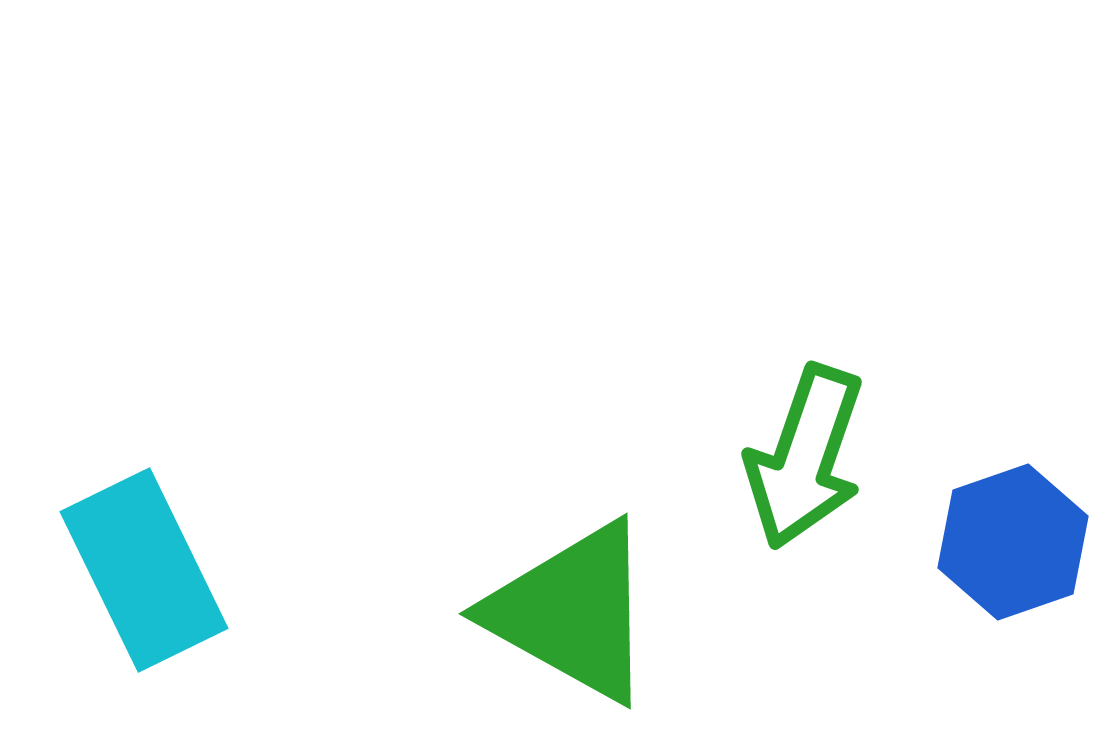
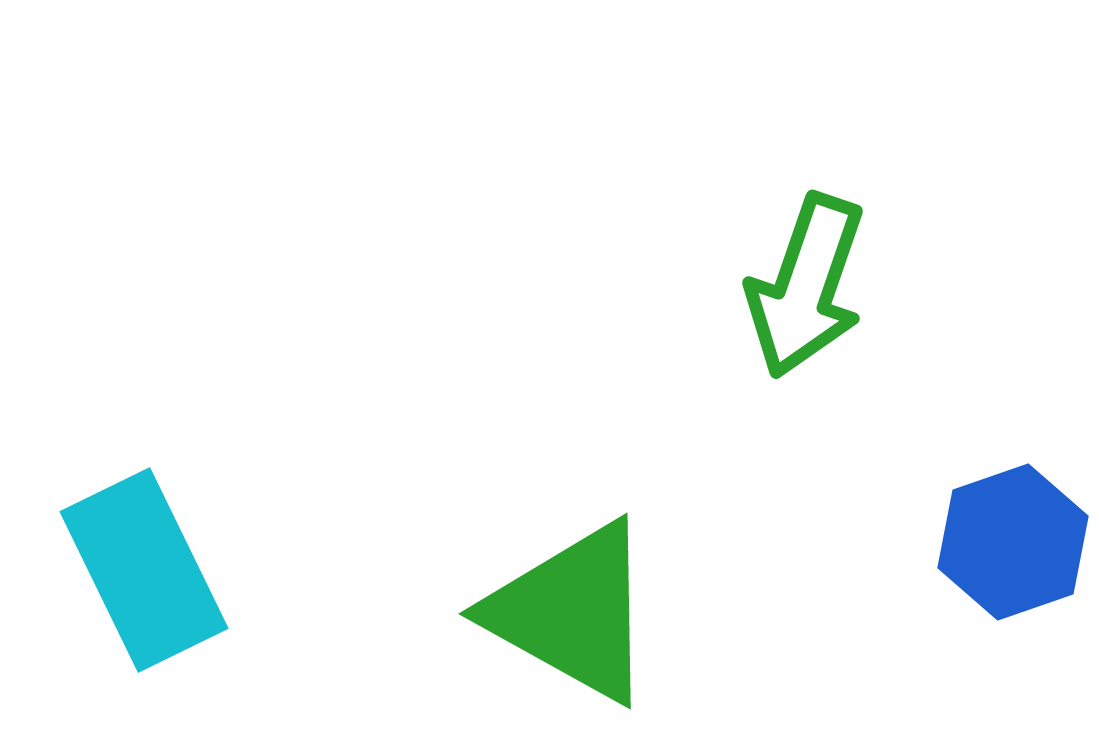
green arrow: moved 1 px right, 171 px up
